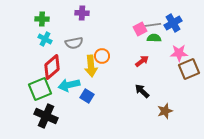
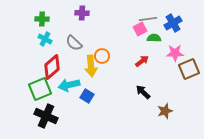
gray line: moved 4 px left, 6 px up
gray semicircle: rotated 54 degrees clockwise
pink star: moved 4 px left
black arrow: moved 1 px right, 1 px down
